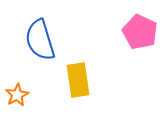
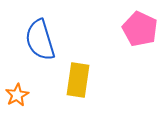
pink pentagon: moved 3 px up
yellow rectangle: rotated 16 degrees clockwise
